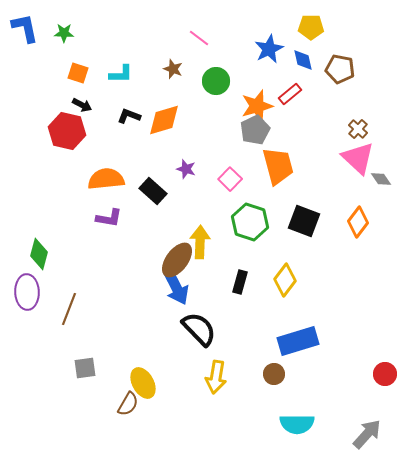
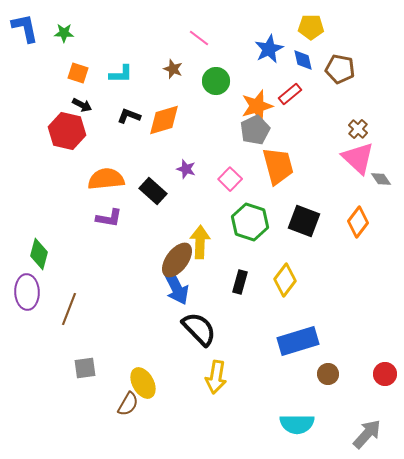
brown circle at (274, 374): moved 54 px right
